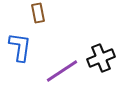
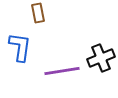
purple line: rotated 24 degrees clockwise
